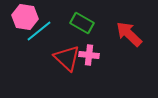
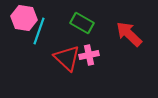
pink hexagon: moved 1 px left, 1 px down
cyan line: rotated 32 degrees counterclockwise
pink cross: rotated 18 degrees counterclockwise
